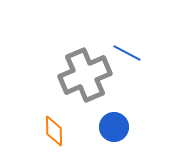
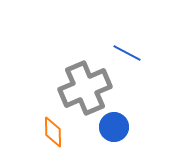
gray cross: moved 13 px down
orange diamond: moved 1 px left, 1 px down
